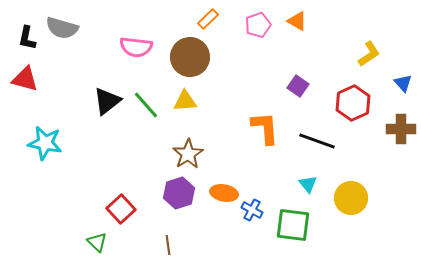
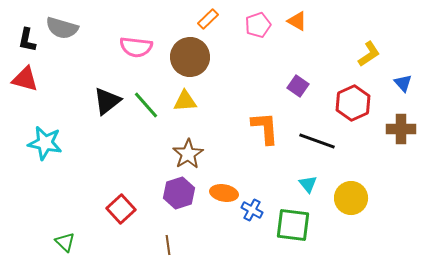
black L-shape: moved 2 px down
green triangle: moved 32 px left
